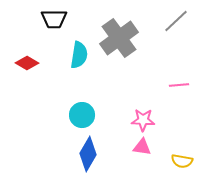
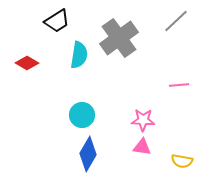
black trapezoid: moved 3 px right, 2 px down; rotated 32 degrees counterclockwise
